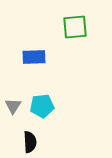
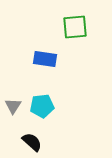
blue rectangle: moved 11 px right, 2 px down; rotated 10 degrees clockwise
black semicircle: moved 2 px right; rotated 45 degrees counterclockwise
